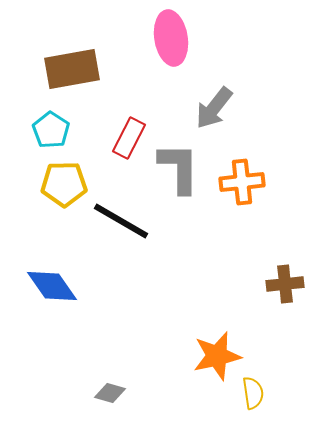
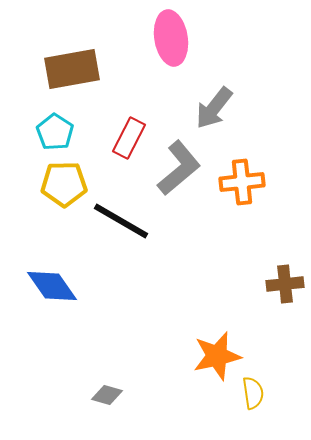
cyan pentagon: moved 4 px right, 2 px down
gray L-shape: rotated 50 degrees clockwise
gray diamond: moved 3 px left, 2 px down
